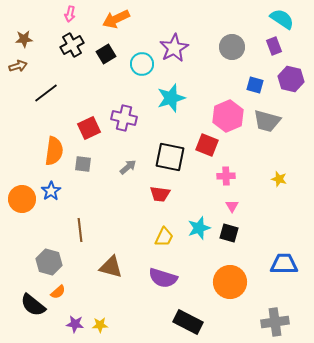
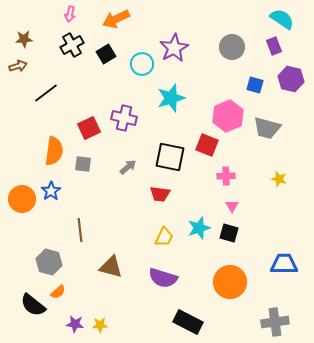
gray trapezoid at (267, 121): moved 7 px down
